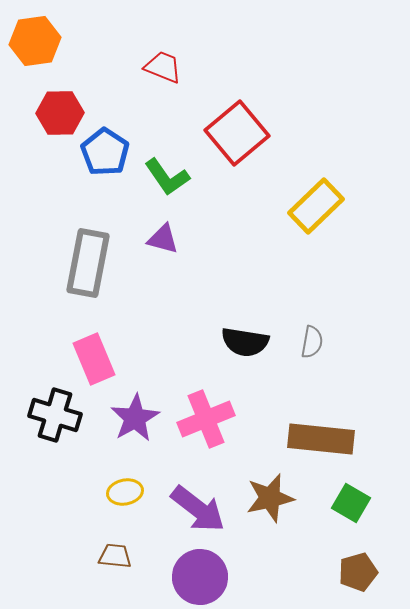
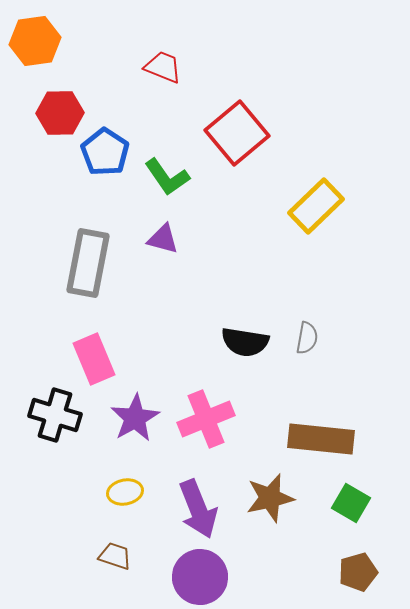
gray semicircle: moved 5 px left, 4 px up
purple arrow: rotated 30 degrees clockwise
brown trapezoid: rotated 12 degrees clockwise
